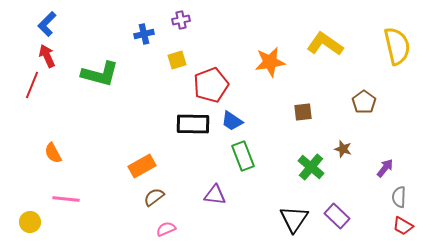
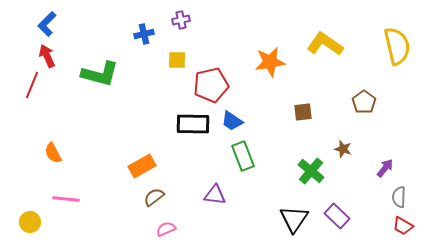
yellow square: rotated 18 degrees clockwise
red pentagon: rotated 8 degrees clockwise
green cross: moved 4 px down
